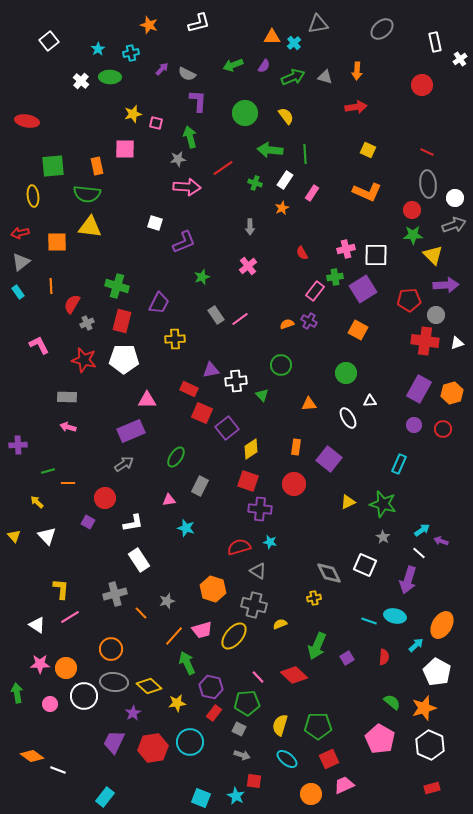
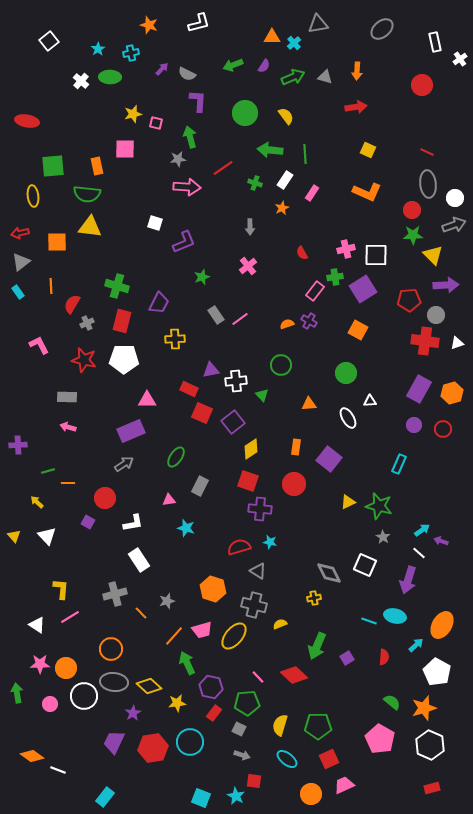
purple square at (227, 428): moved 6 px right, 6 px up
green star at (383, 504): moved 4 px left, 2 px down
